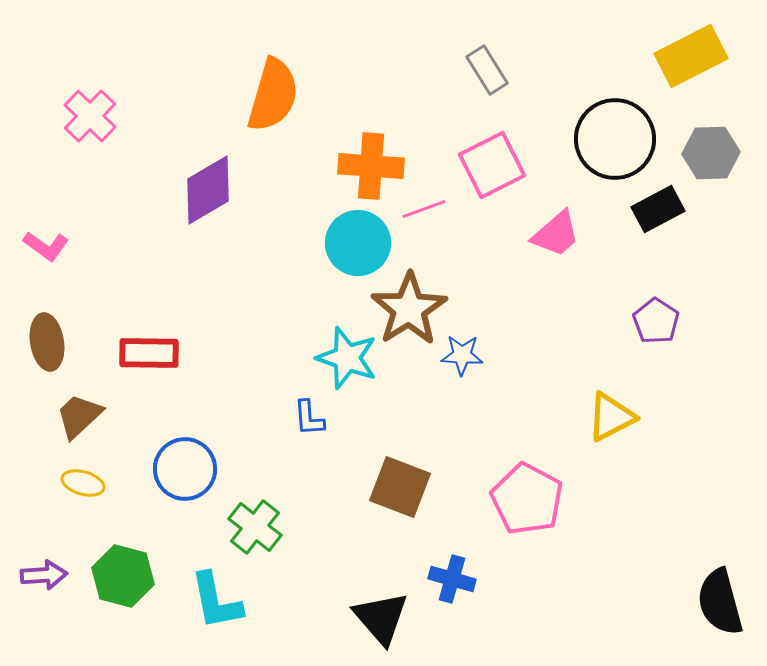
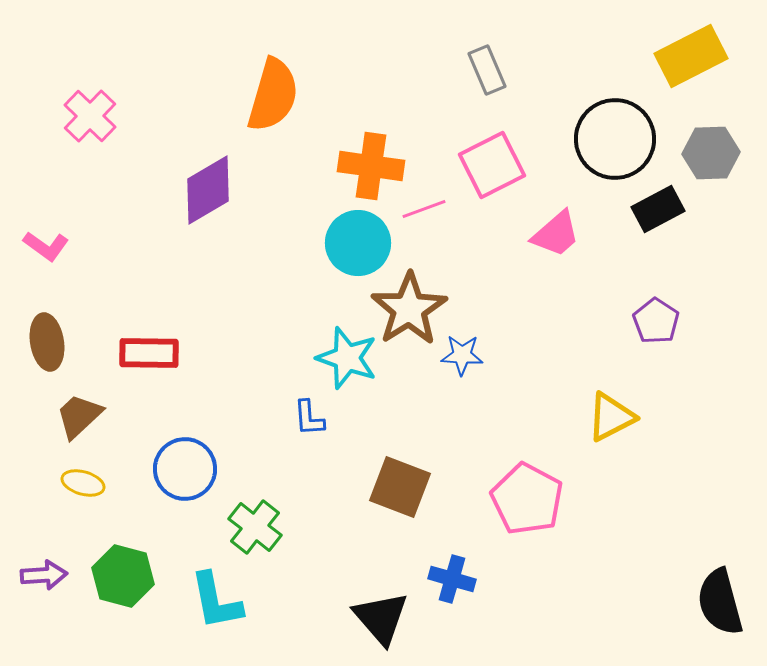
gray rectangle: rotated 9 degrees clockwise
orange cross: rotated 4 degrees clockwise
